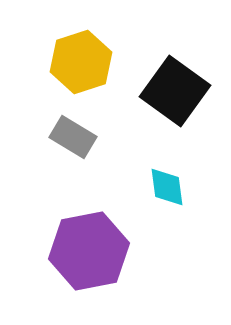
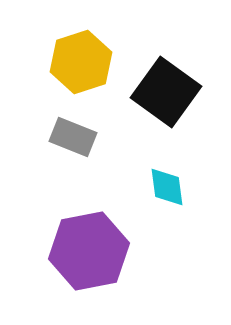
black square: moved 9 px left, 1 px down
gray rectangle: rotated 9 degrees counterclockwise
